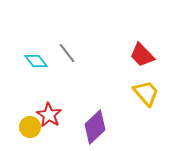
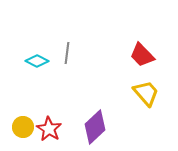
gray line: rotated 45 degrees clockwise
cyan diamond: moved 1 px right; rotated 25 degrees counterclockwise
red star: moved 14 px down
yellow circle: moved 7 px left
